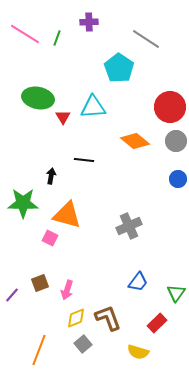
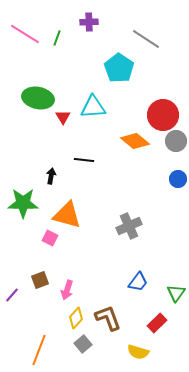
red circle: moved 7 px left, 8 px down
brown square: moved 3 px up
yellow diamond: rotated 25 degrees counterclockwise
